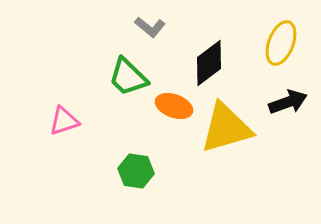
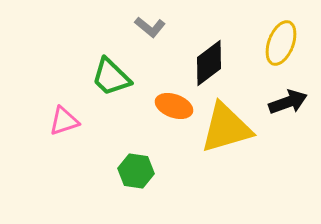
green trapezoid: moved 17 px left
